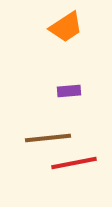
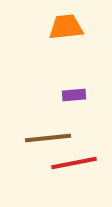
orange trapezoid: rotated 153 degrees counterclockwise
purple rectangle: moved 5 px right, 4 px down
